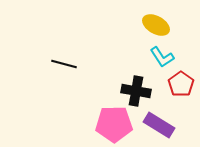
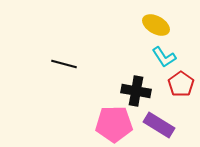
cyan L-shape: moved 2 px right
